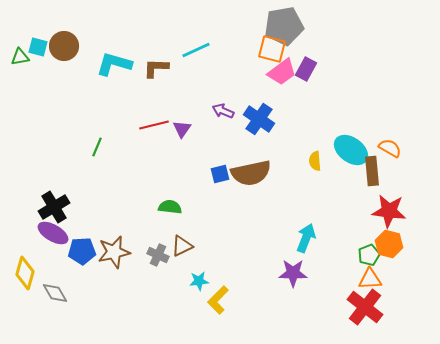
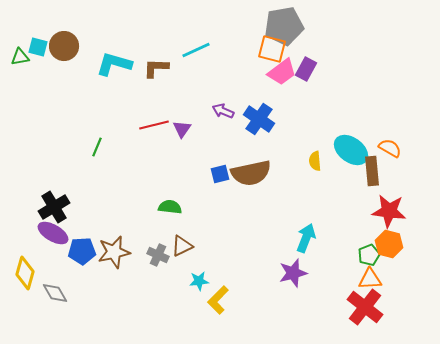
purple star: rotated 16 degrees counterclockwise
